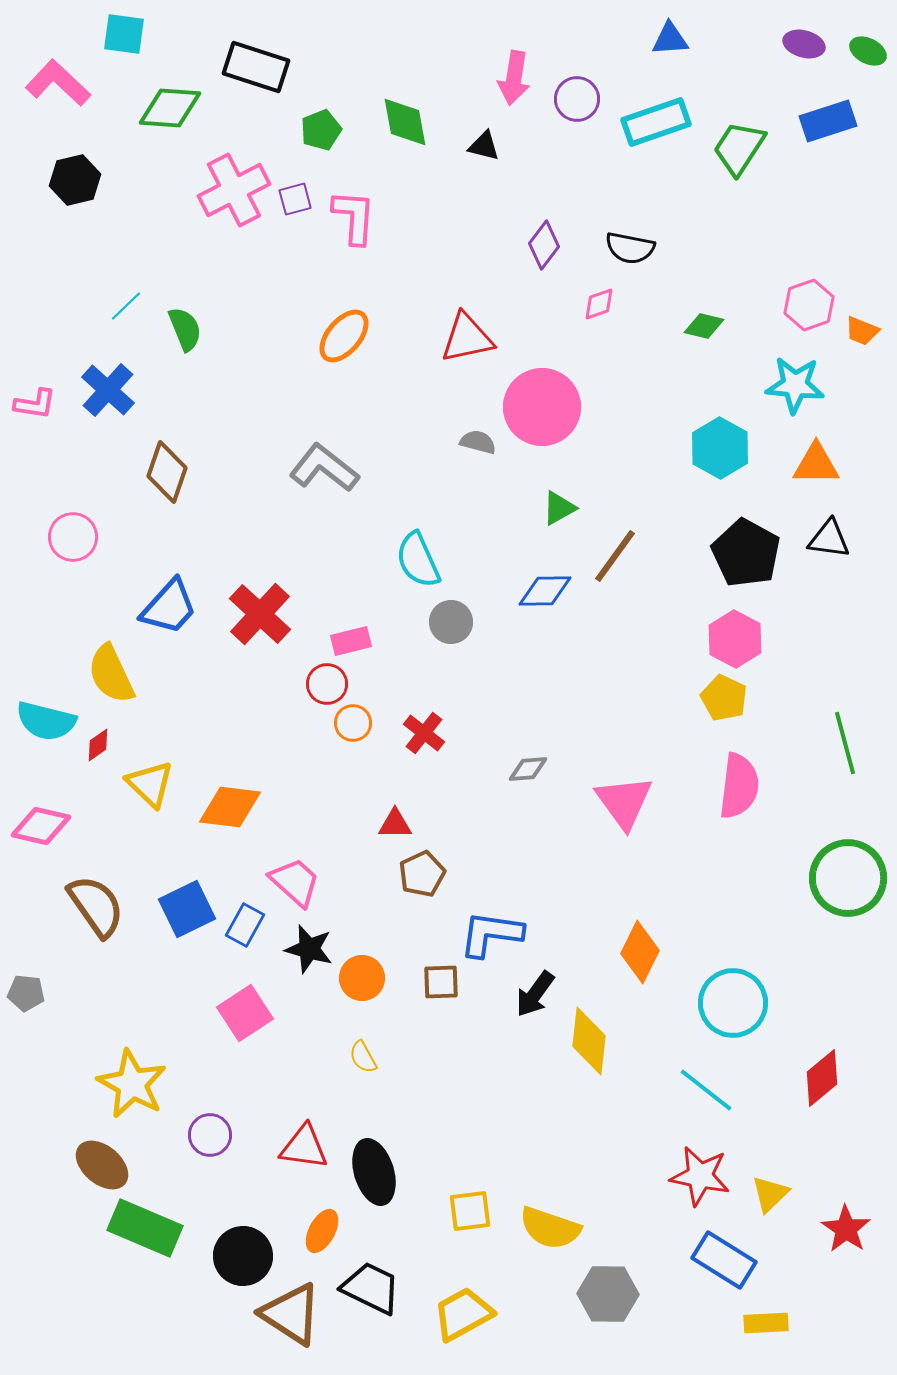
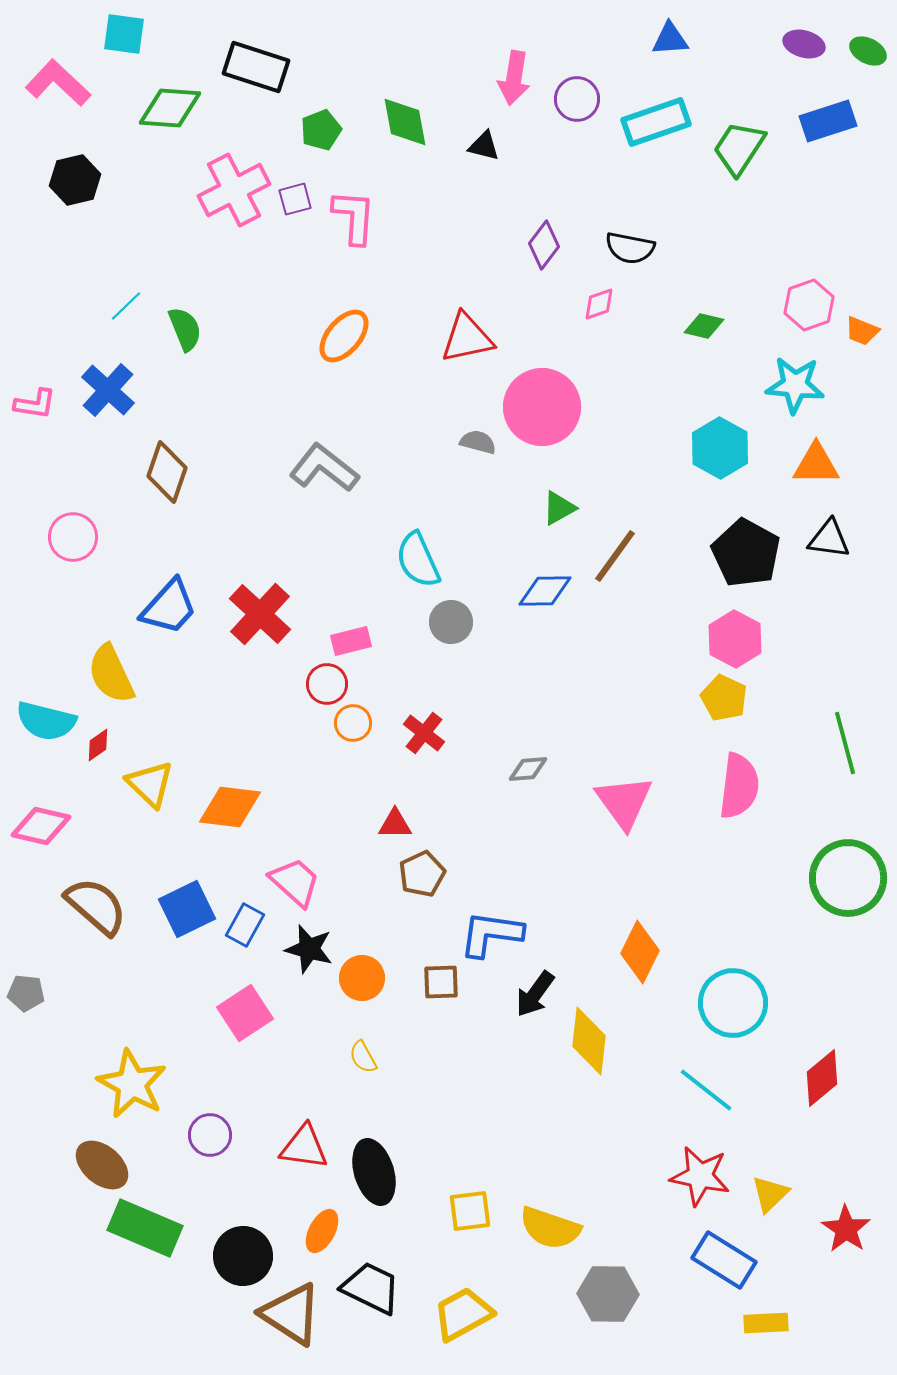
brown semicircle at (96, 906): rotated 14 degrees counterclockwise
